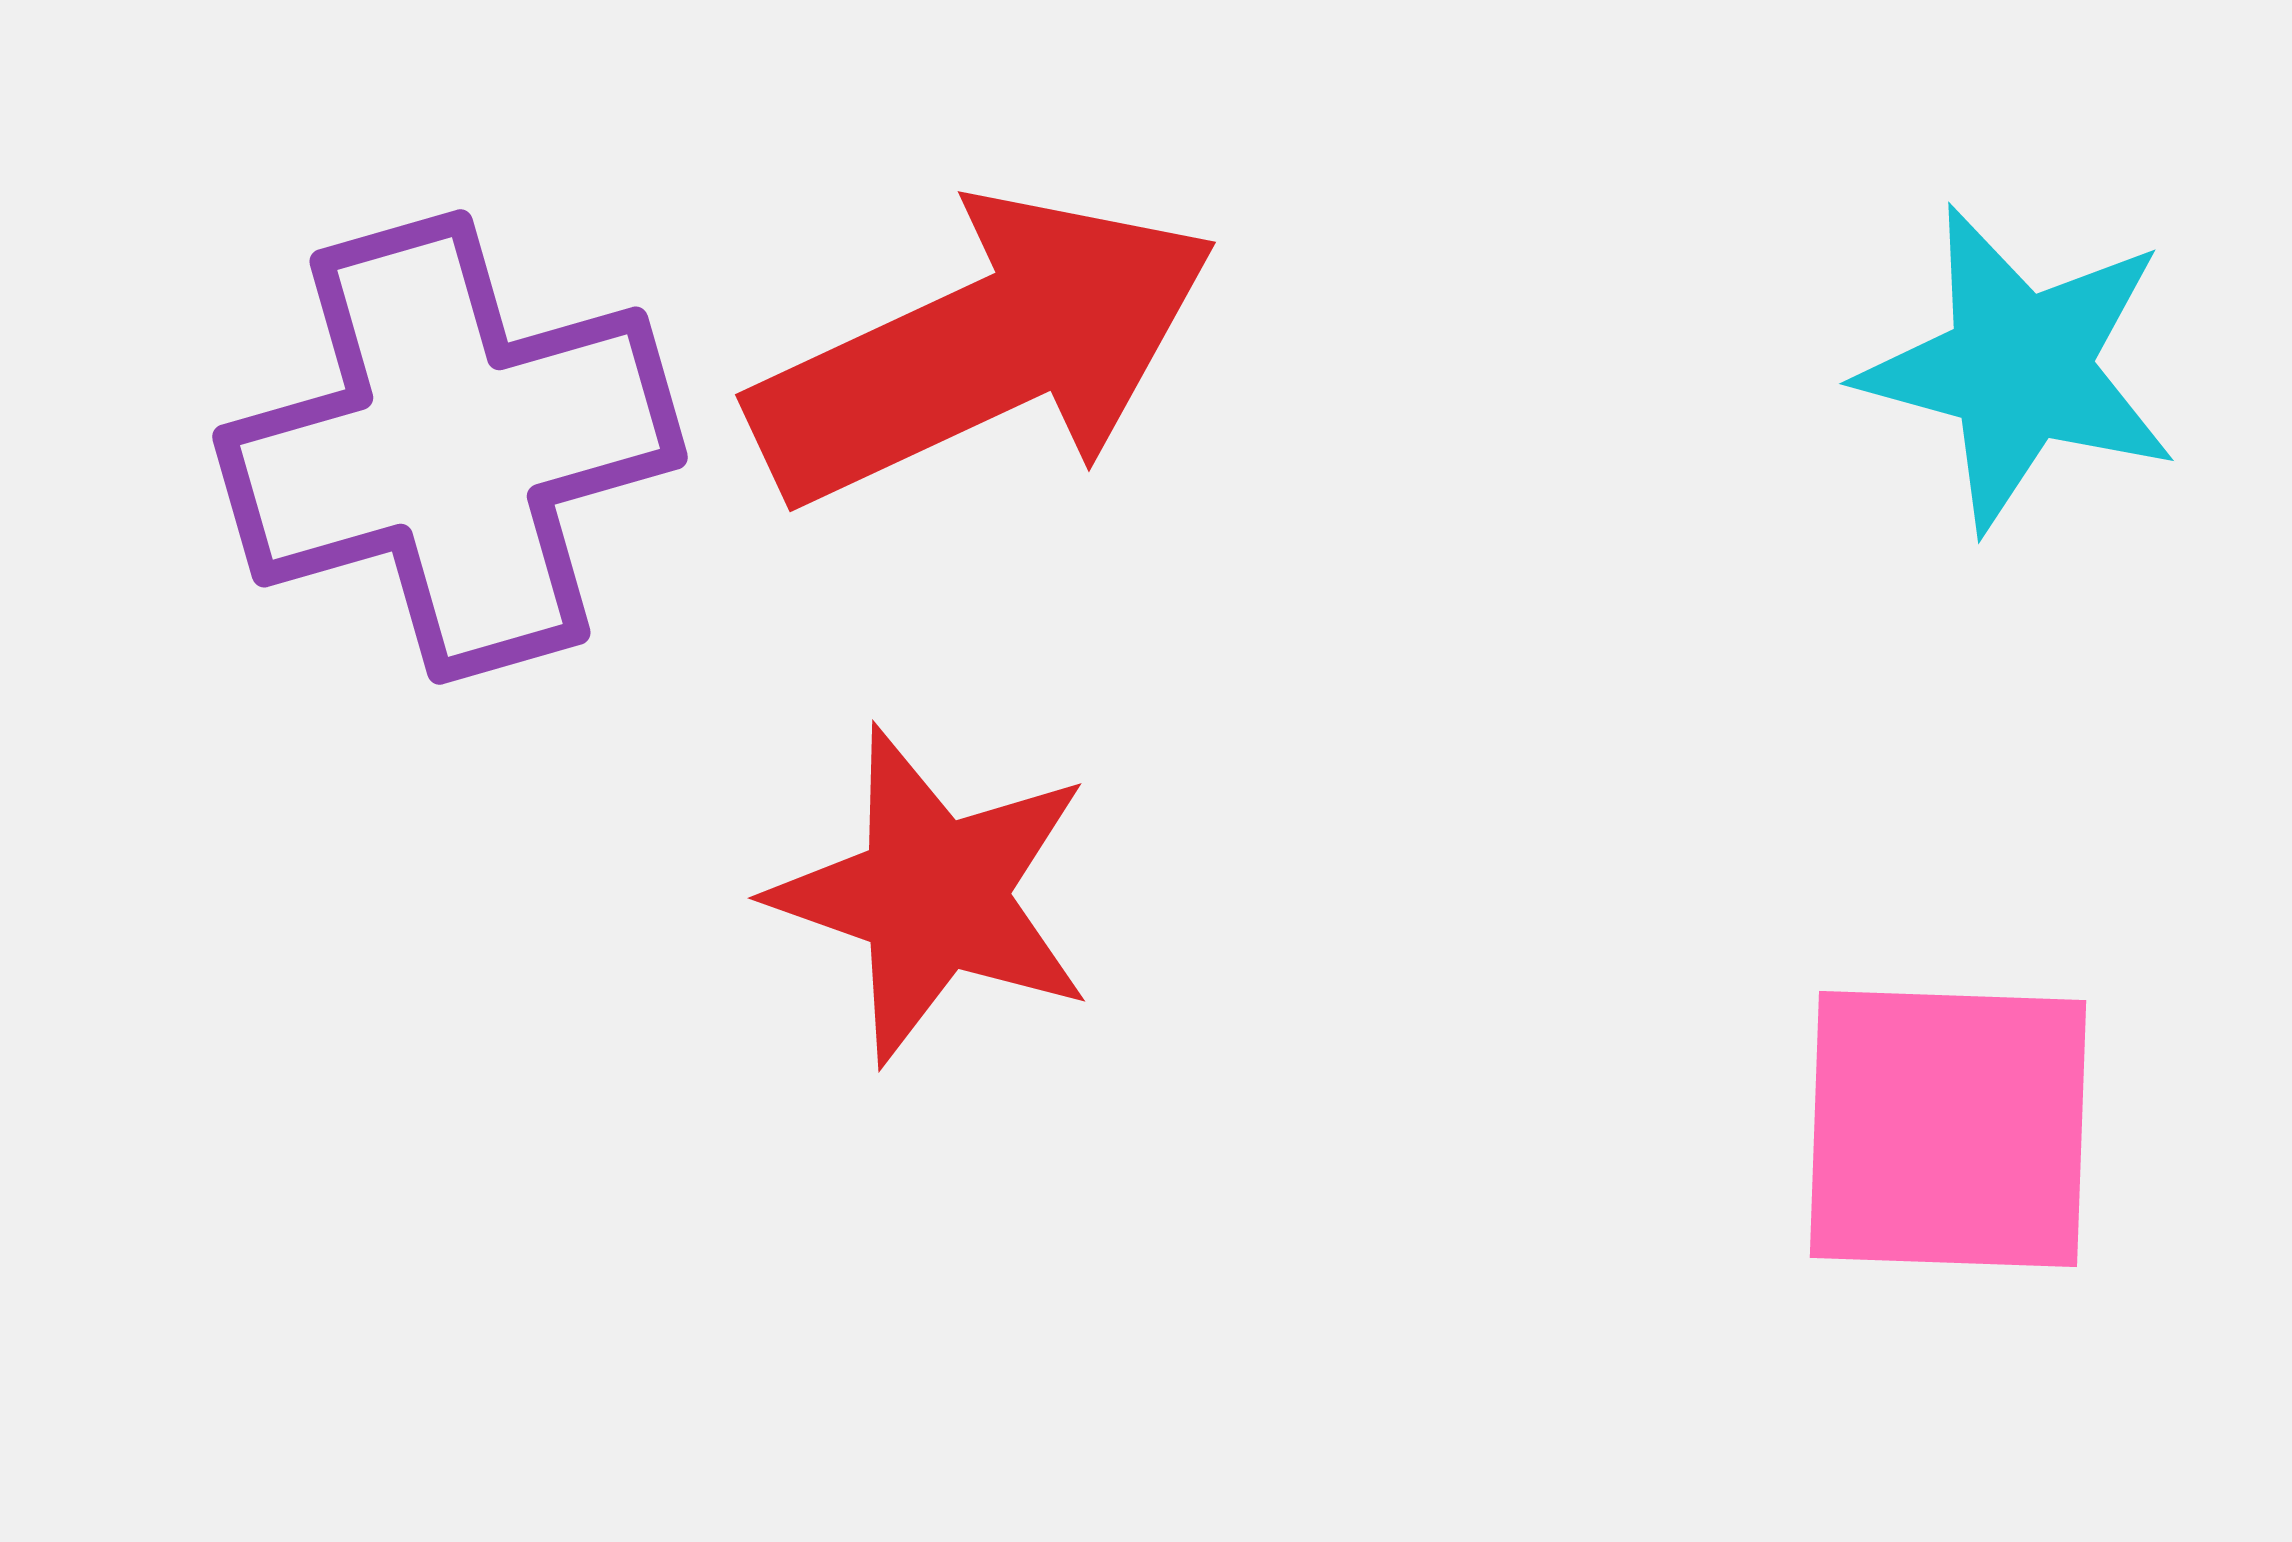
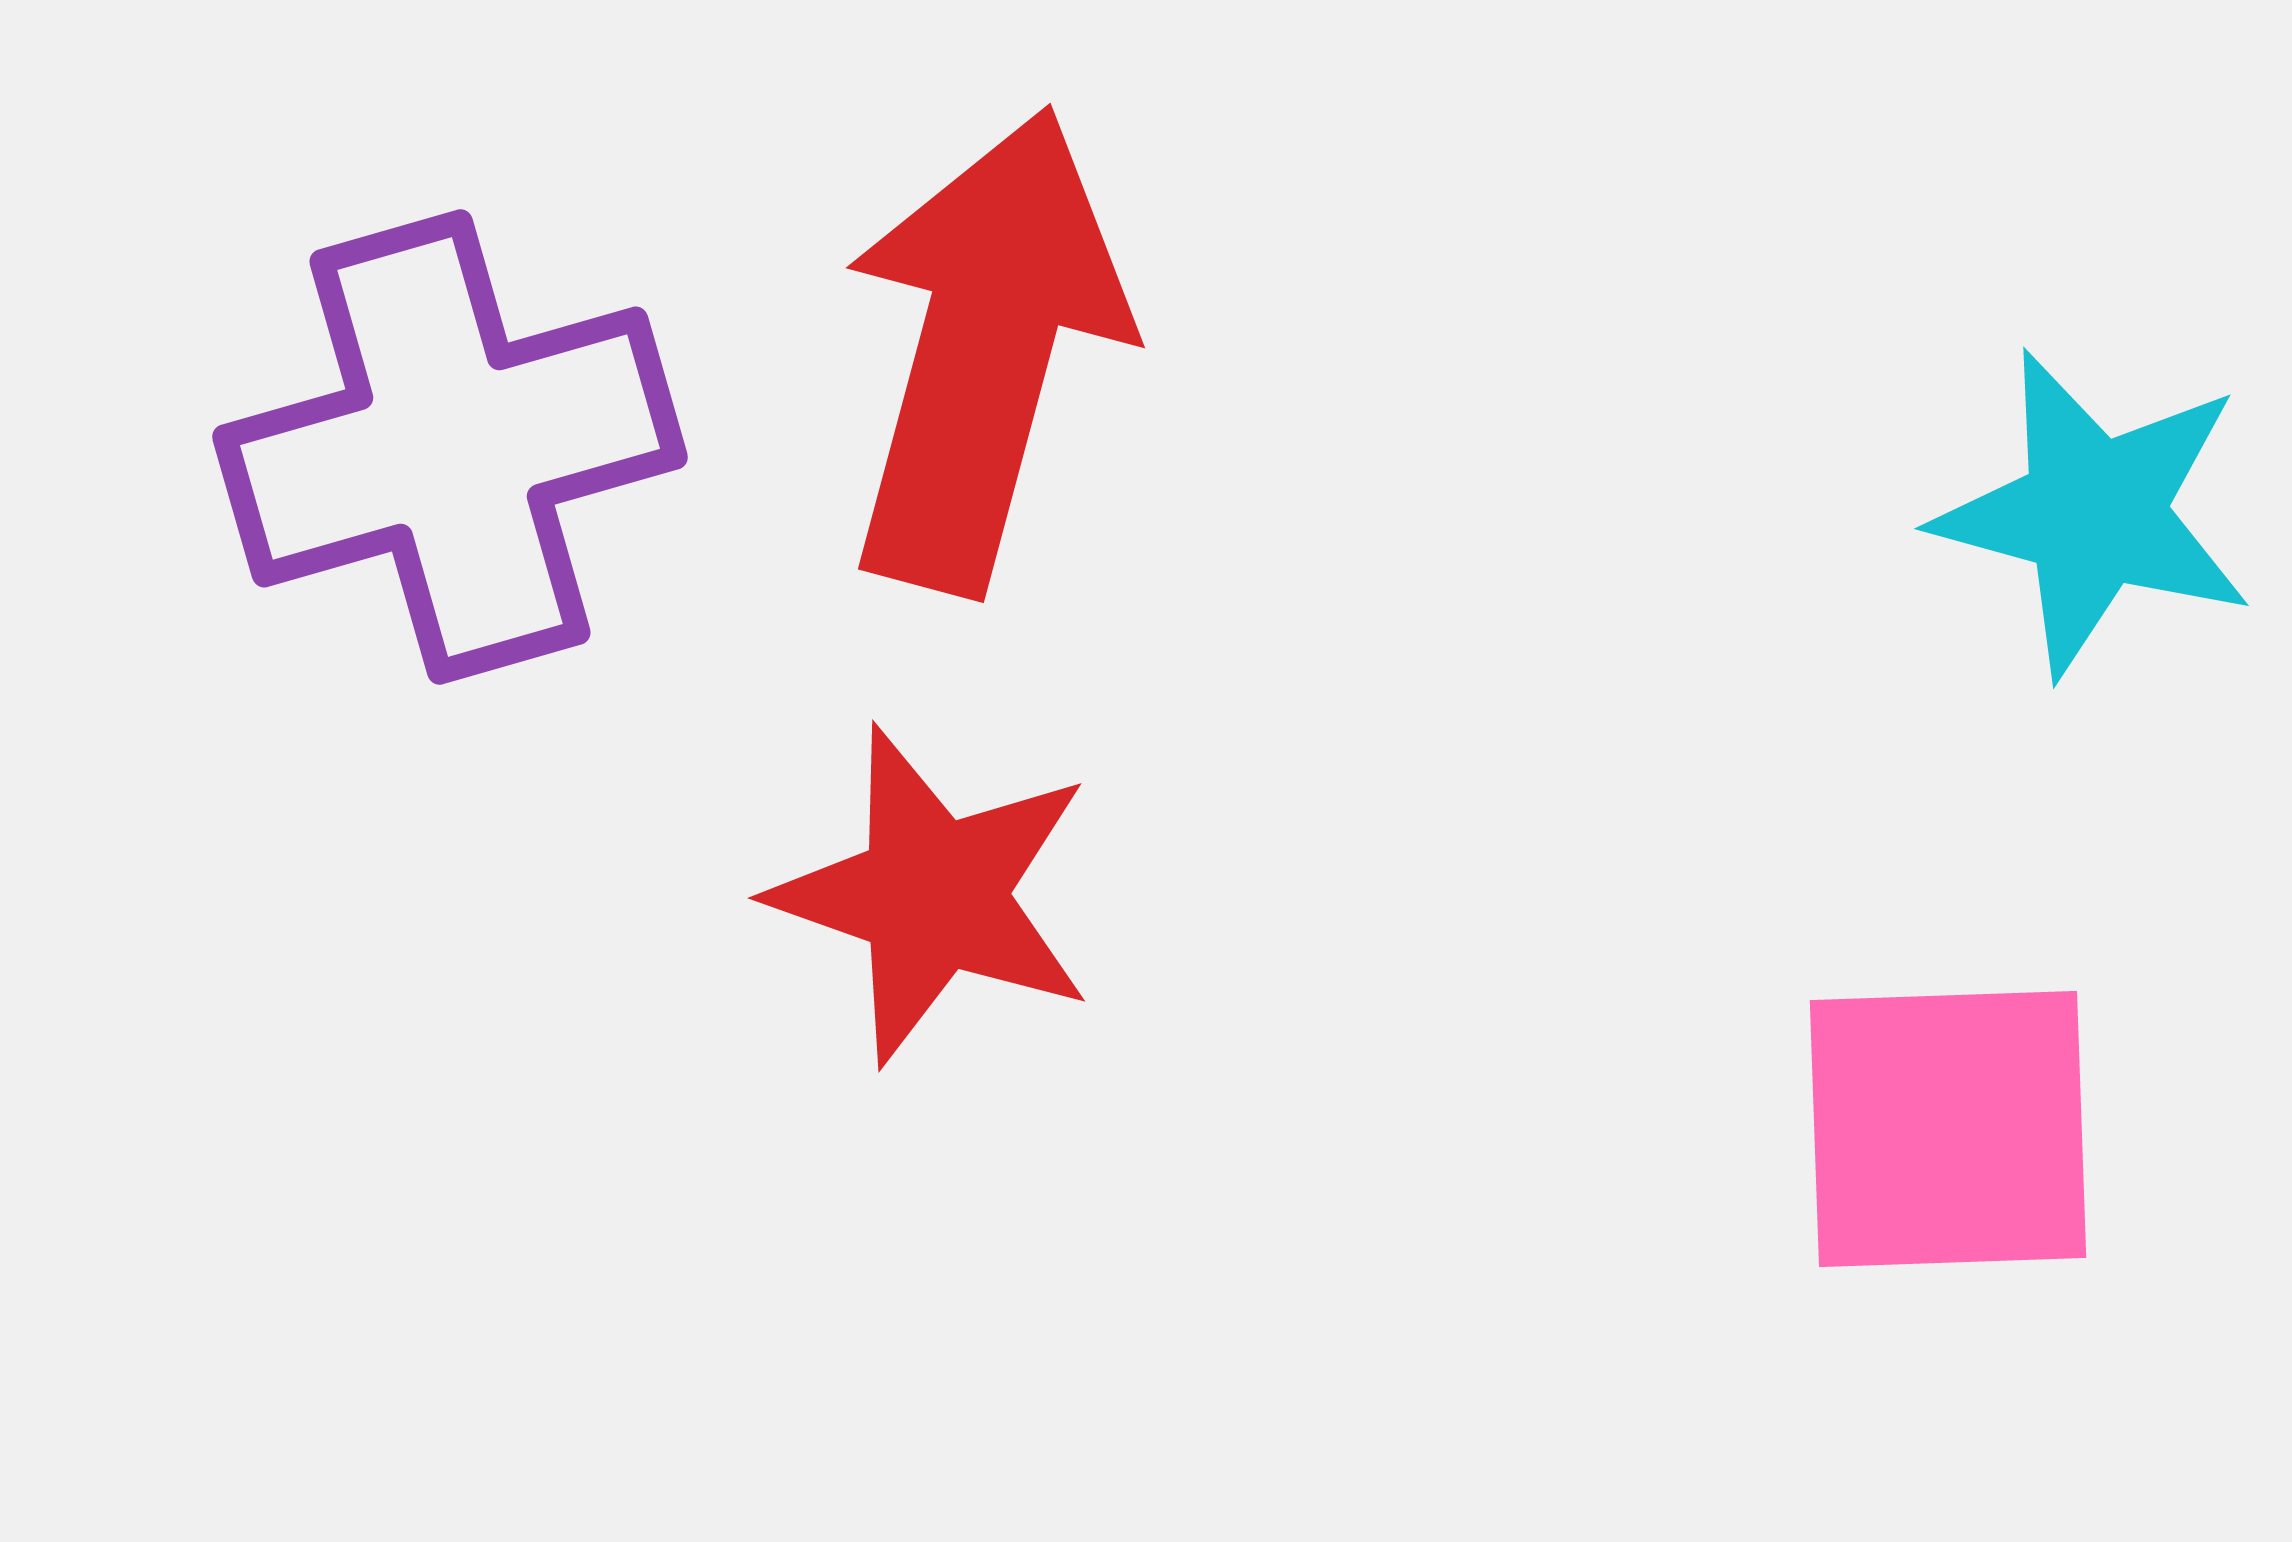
red arrow: rotated 50 degrees counterclockwise
cyan star: moved 75 px right, 145 px down
pink square: rotated 4 degrees counterclockwise
